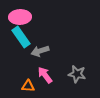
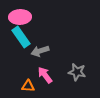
gray star: moved 2 px up
